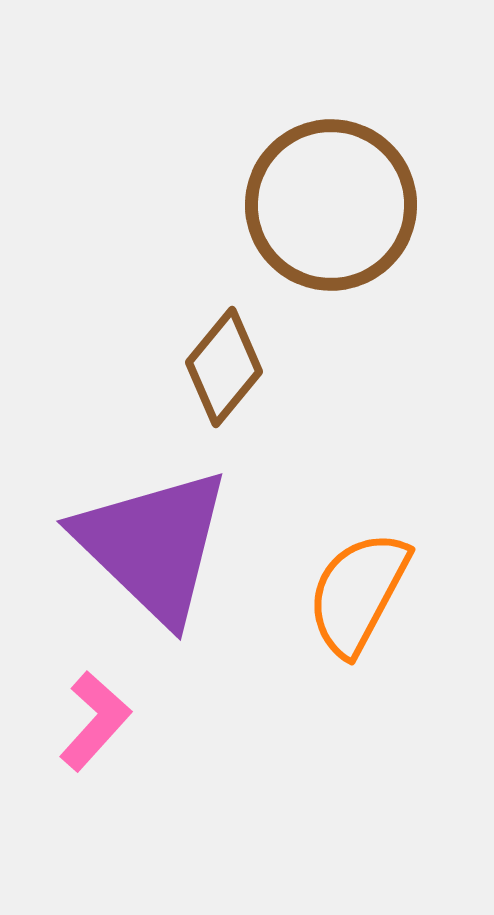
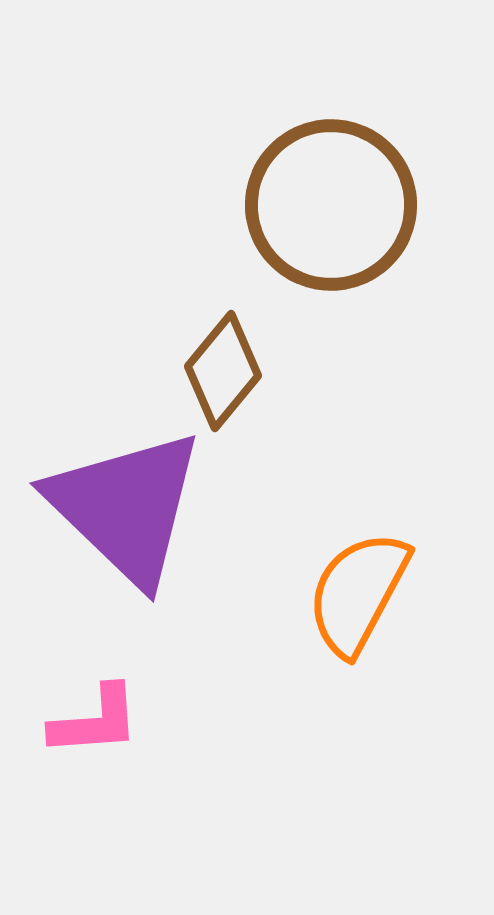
brown diamond: moved 1 px left, 4 px down
purple triangle: moved 27 px left, 38 px up
pink L-shape: rotated 44 degrees clockwise
